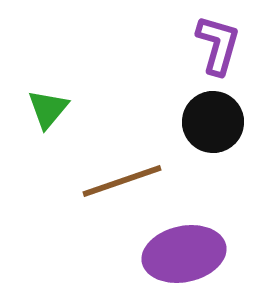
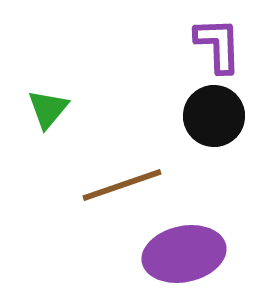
purple L-shape: rotated 18 degrees counterclockwise
black circle: moved 1 px right, 6 px up
brown line: moved 4 px down
